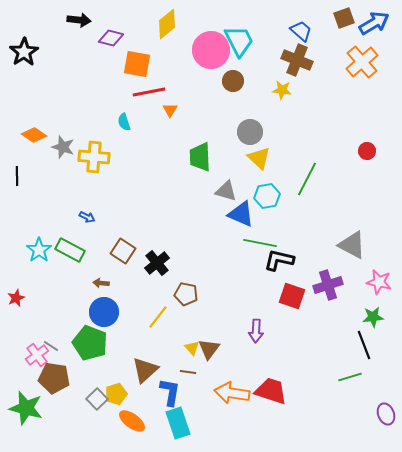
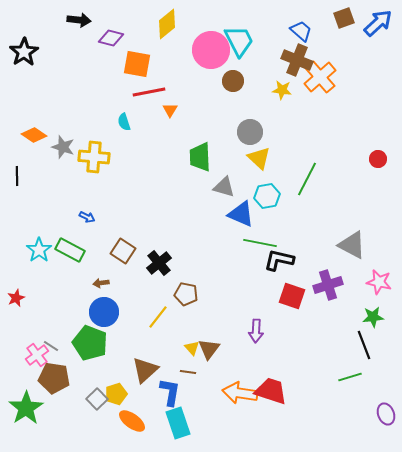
blue arrow at (374, 23): moved 4 px right; rotated 12 degrees counterclockwise
orange cross at (362, 62): moved 42 px left, 15 px down
red circle at (367, 151): moved 11 px right, 8 px down
gray triangle at (226, 191): moved 2 px left, 4 px up
black cross at (157, 263): moved 2 px right
brown arrow at (101, 283): rotated 14 degrees counterclockwise
orange arrow at (232, 393): moved 8 px right
green star at (26, 408): rotated 24 degrees clockwise
